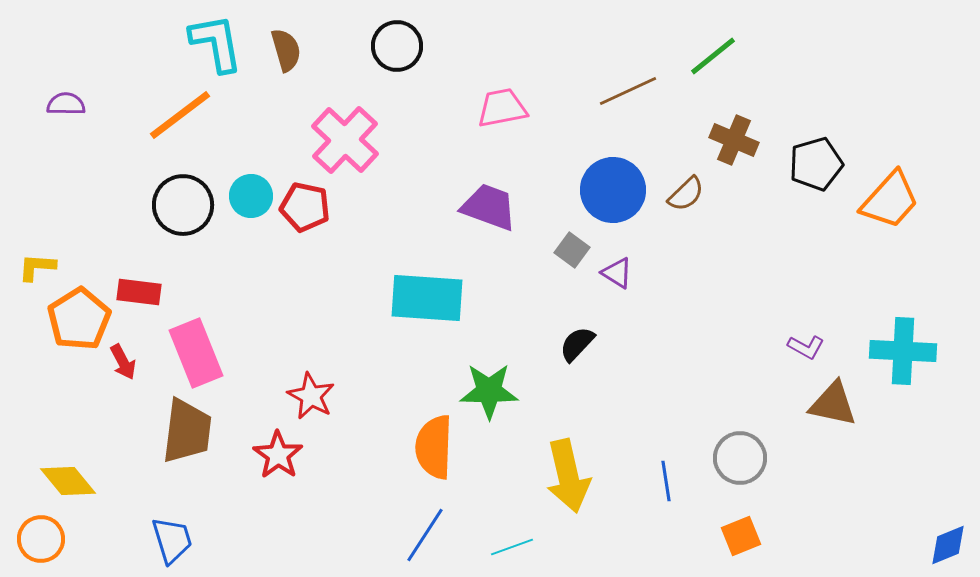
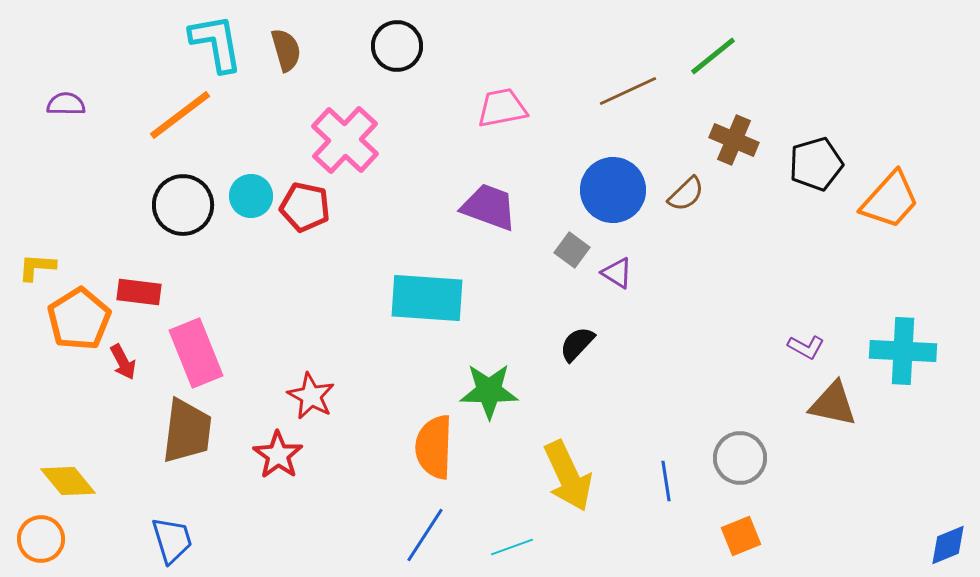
yellow arrow at (568, 476): rotated 12 degrees counterclockwise
